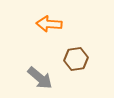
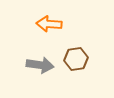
gray arrow: moved 13 px up; rotated 32 degrees counterclockwise
